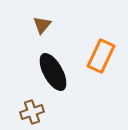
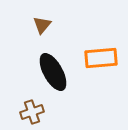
orange rectangle: moved 2 px down; rotated 60 degrees clockwise
